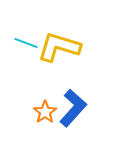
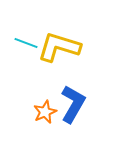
blue L-shape: moved 4 px up; rotated 12 degrees counterclockwise
orange star: rotated 10 degrees clockwise
